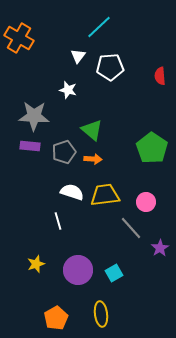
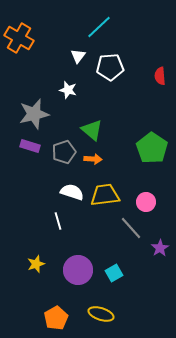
gray star: moved 2 px up; rotated 16 degrees counterclockwise
purple rectangle: rotated 12 degrees clockwise
yellow ellipse: rotated 65 degrees counterclockwise
